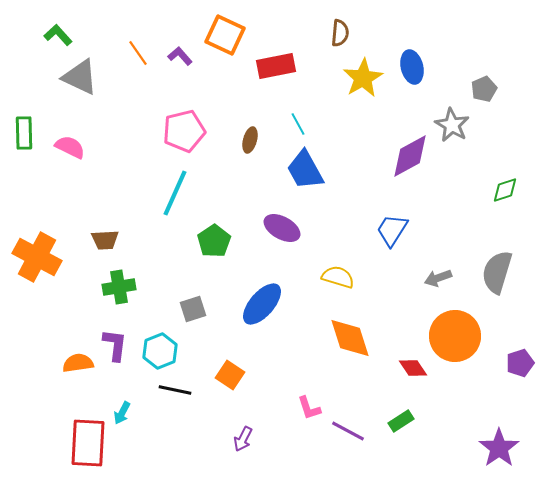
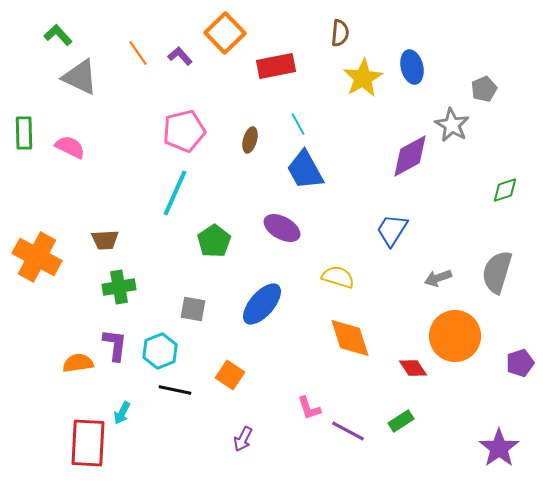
orange square at (225, 35): moved 2 px up; rotated 21 degrees clockwise
gray square at (193, 309): rotated 28 degrees clockwise
